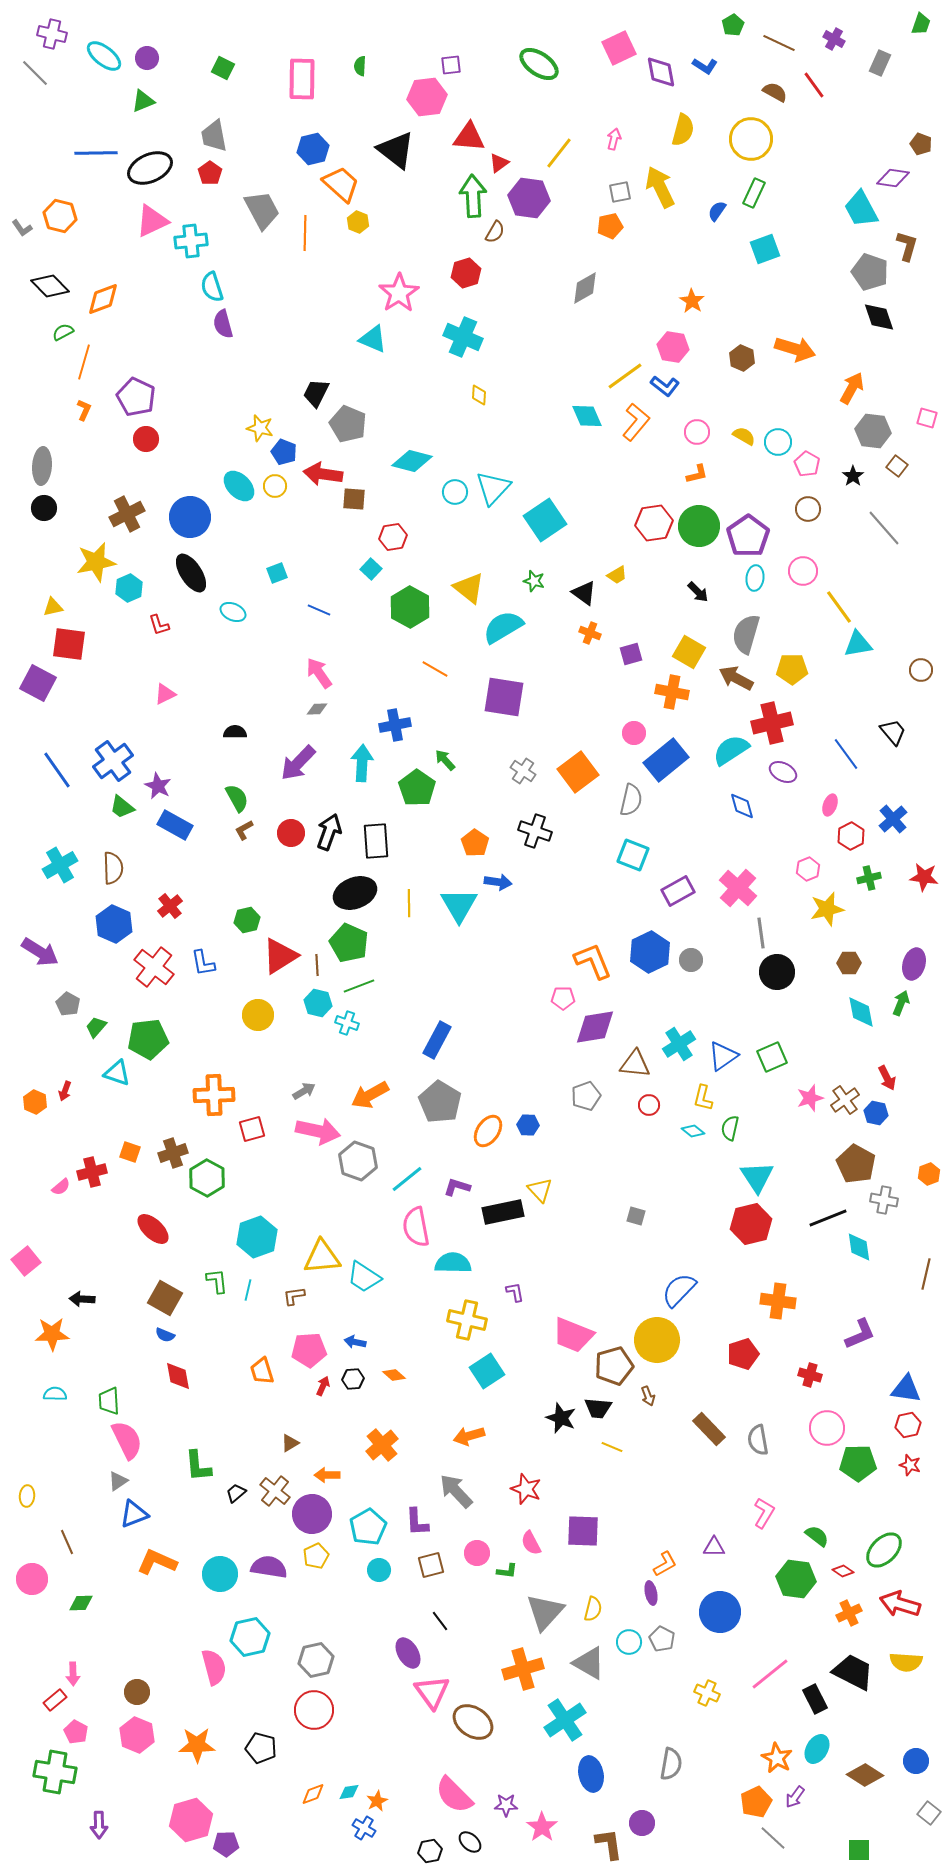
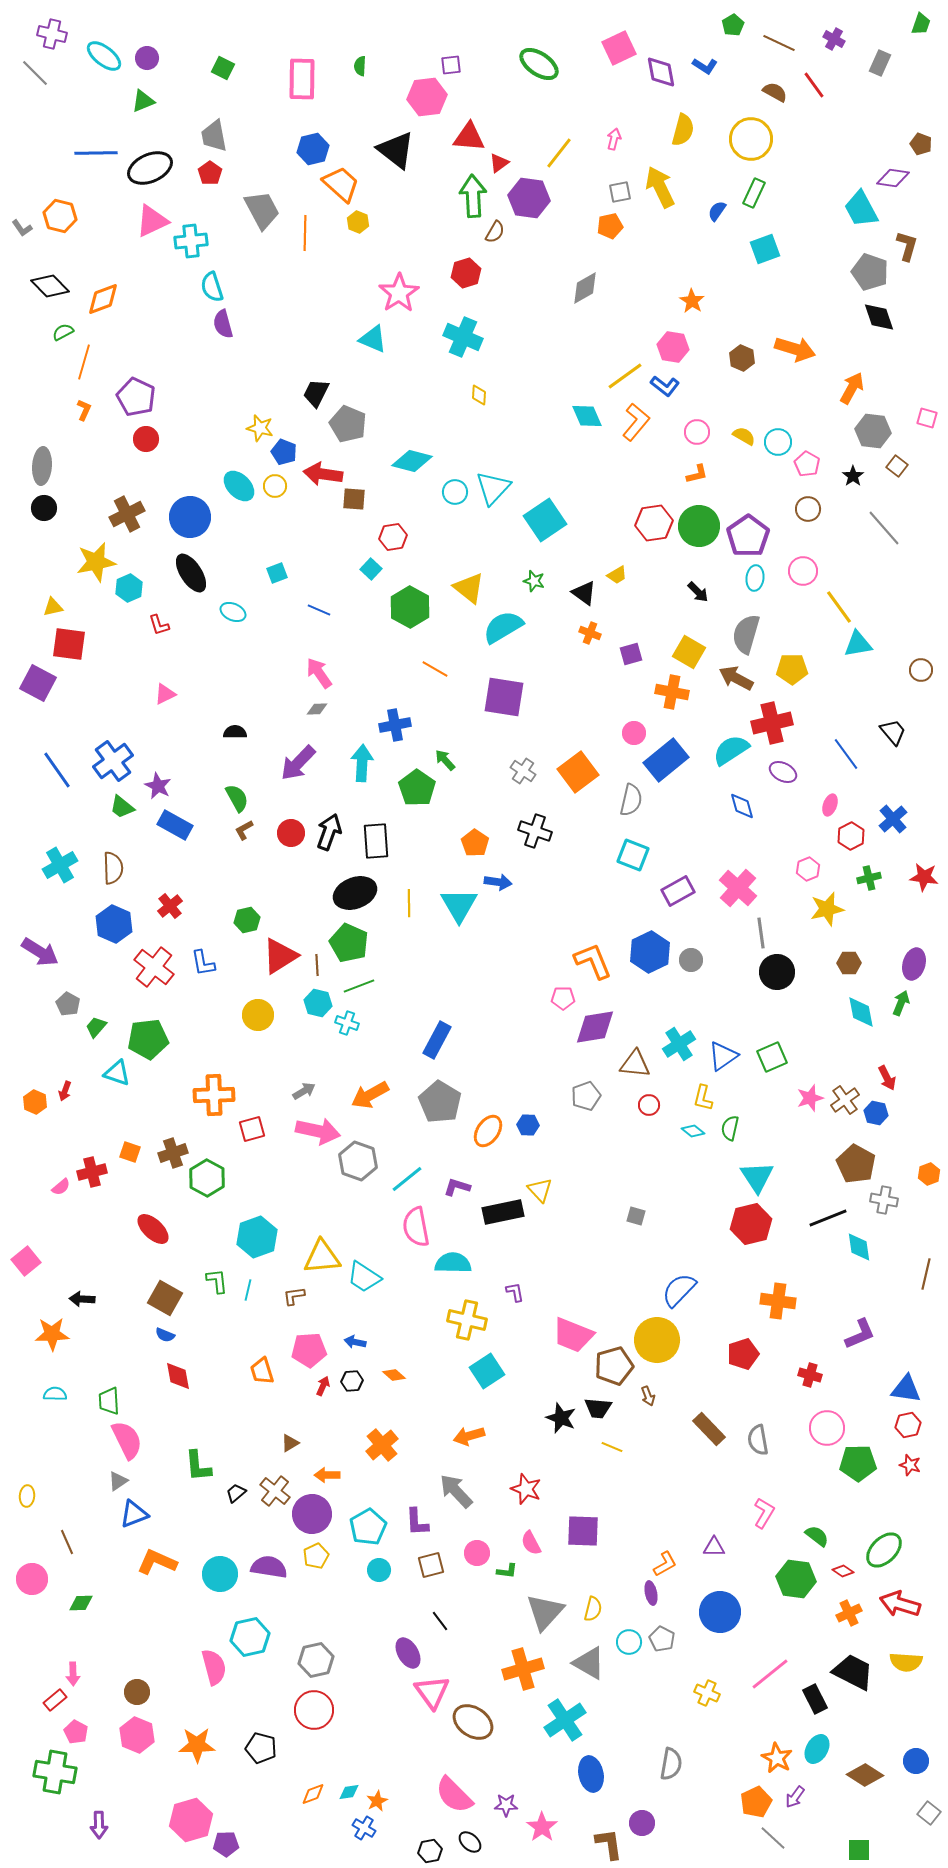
black hexagon at (353, 1379): moved 1 px left, 2 px down
